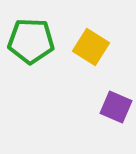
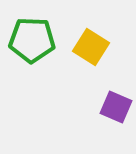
green pentagon: moved 1 px right, 1 px up
